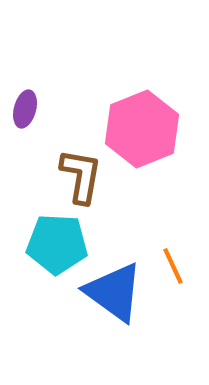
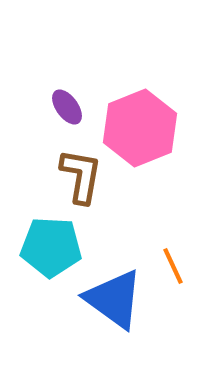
purple ellipse: moved 42 px right, 2 px up; rotated 51 degrees counterclockwise
pink hexagon: moved 2 px left, 1 px up
cyan pentagon: moved 6 px left, 3 px down
blue triangle: moved 7 px down
